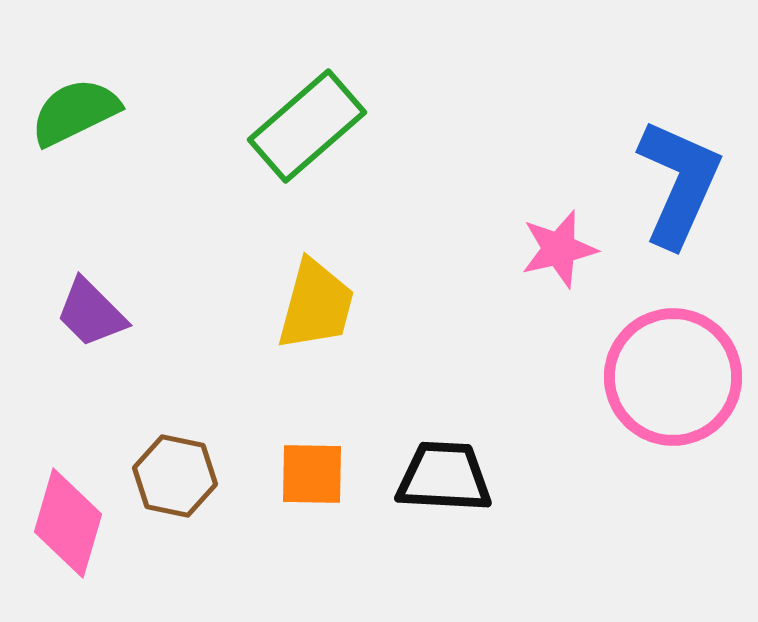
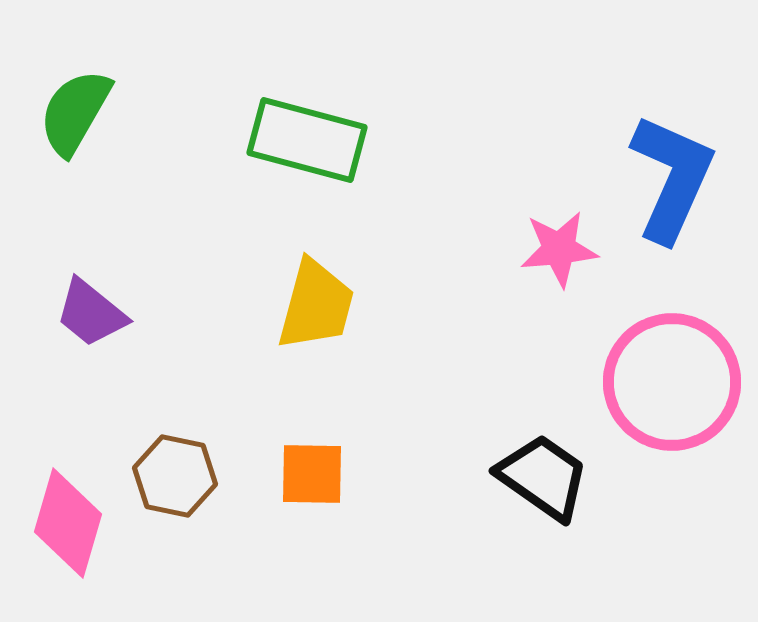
green semicircle: rotated 34 degrees counterclockwise
green rectangle: moved 14 px down; rotated 56 degrees clockwise
blue L-shape: moved 7 px left, 5 px up
pink star: rotated 8 degrees clockwise
purple trapezoid: rotated 6 degrees counterclockwise
pink circle: moved 1 px left, 5 px down
black trapezoid: moved 99 px right; rotated 32 degrees clockwise
